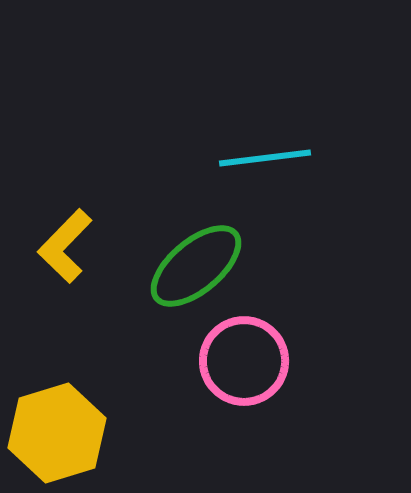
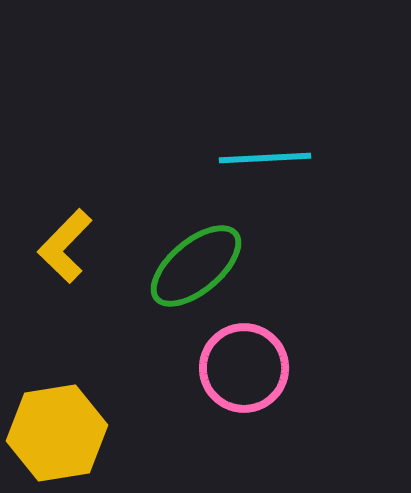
cyan line: rotated 4 degrees clockwise
pink circle: moved 7 px down
yellow hexagon: rotated 8 degrees clockwise
